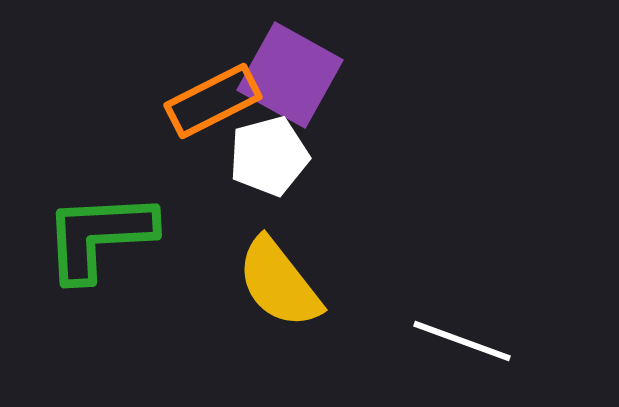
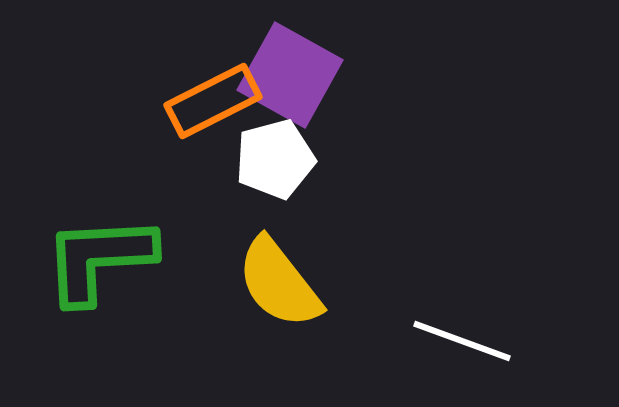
white pentagon: moved 6 px right, 3 px down
green L-shape: moved 23 px down
